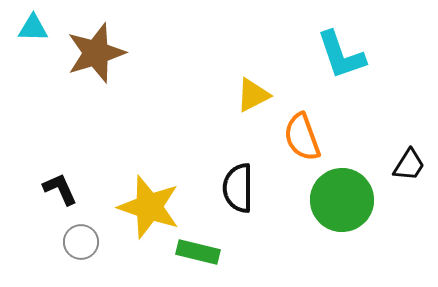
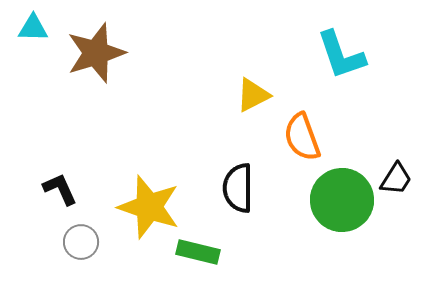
black trapezoid: moved 13 px left, 14 px down
